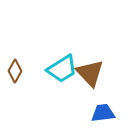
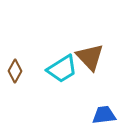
brown triangle: moved 16 px up
blue trapezoid: moved 1 px right, 2 px down
